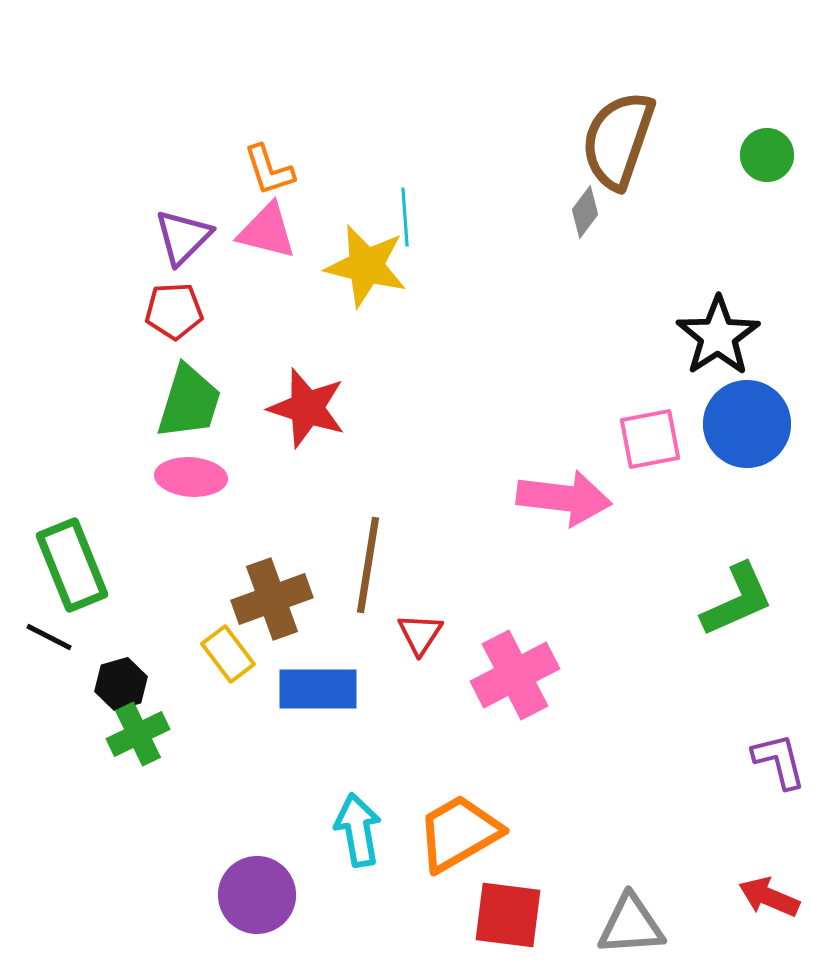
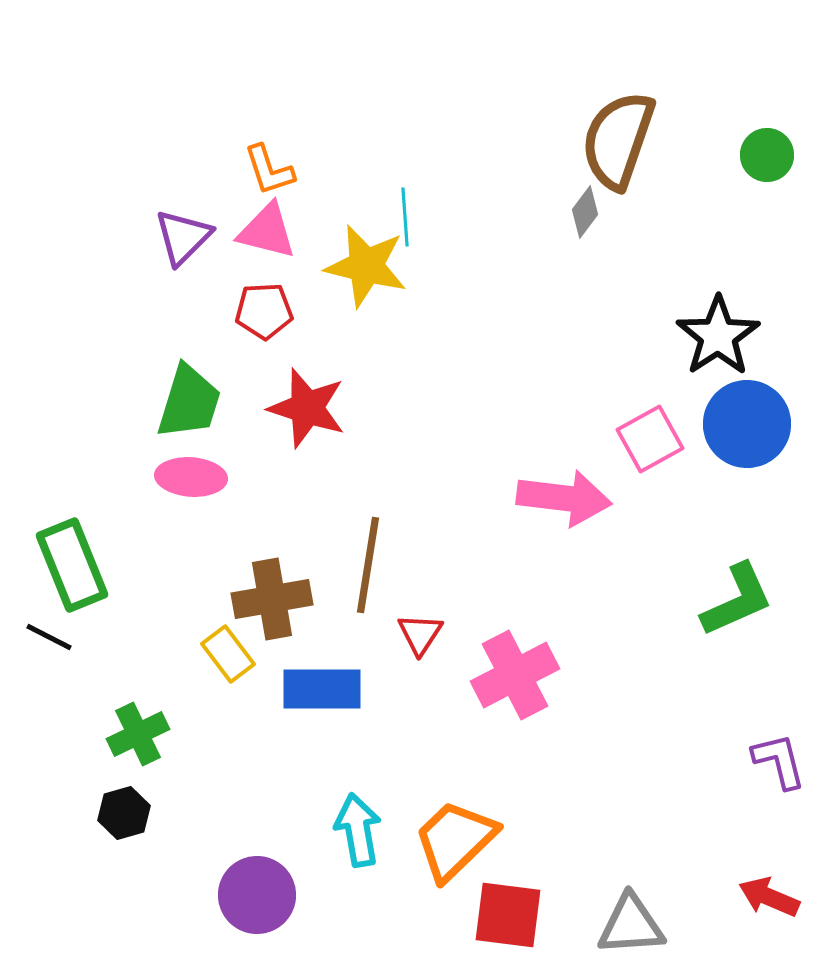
red pentagon: moved 90 px right
pink square: rotated 18 degrees counterclockwise
brown cross: rotated 10 degrees clockwise
black hexagon: moved 3 px right, 129 px down
blue rectangle: moved 4 px right
orange trapezoid: moved 4 px left, 7 px down; rotated 14 degrees counterclockwise
